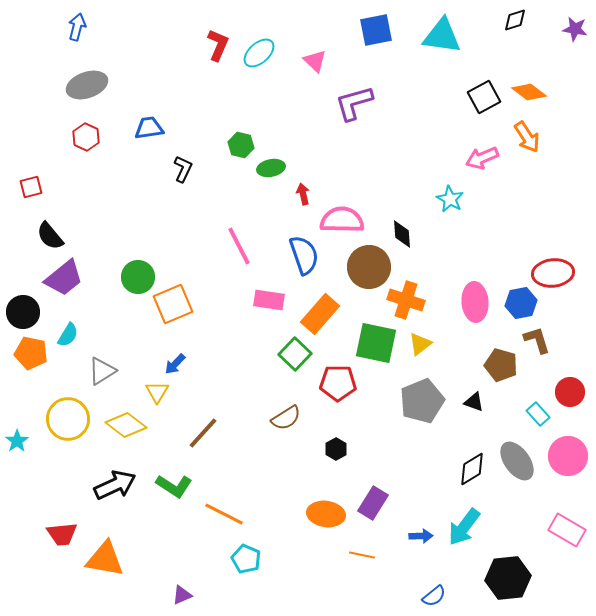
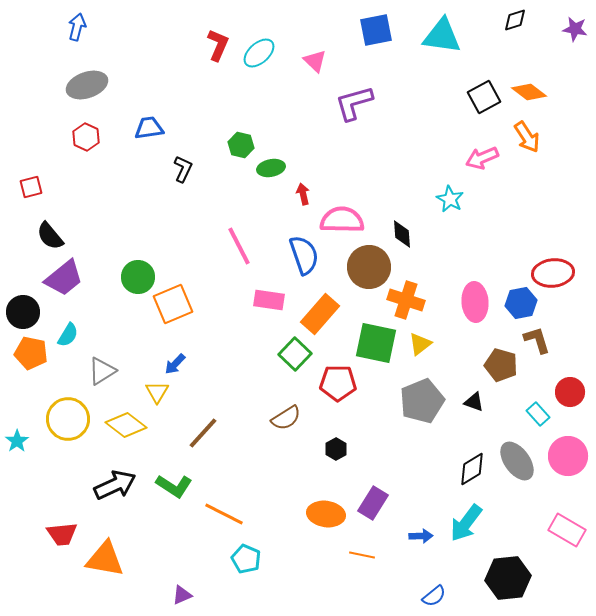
cyan arrow at (464, 527): moved 2 px right, 4 px up
